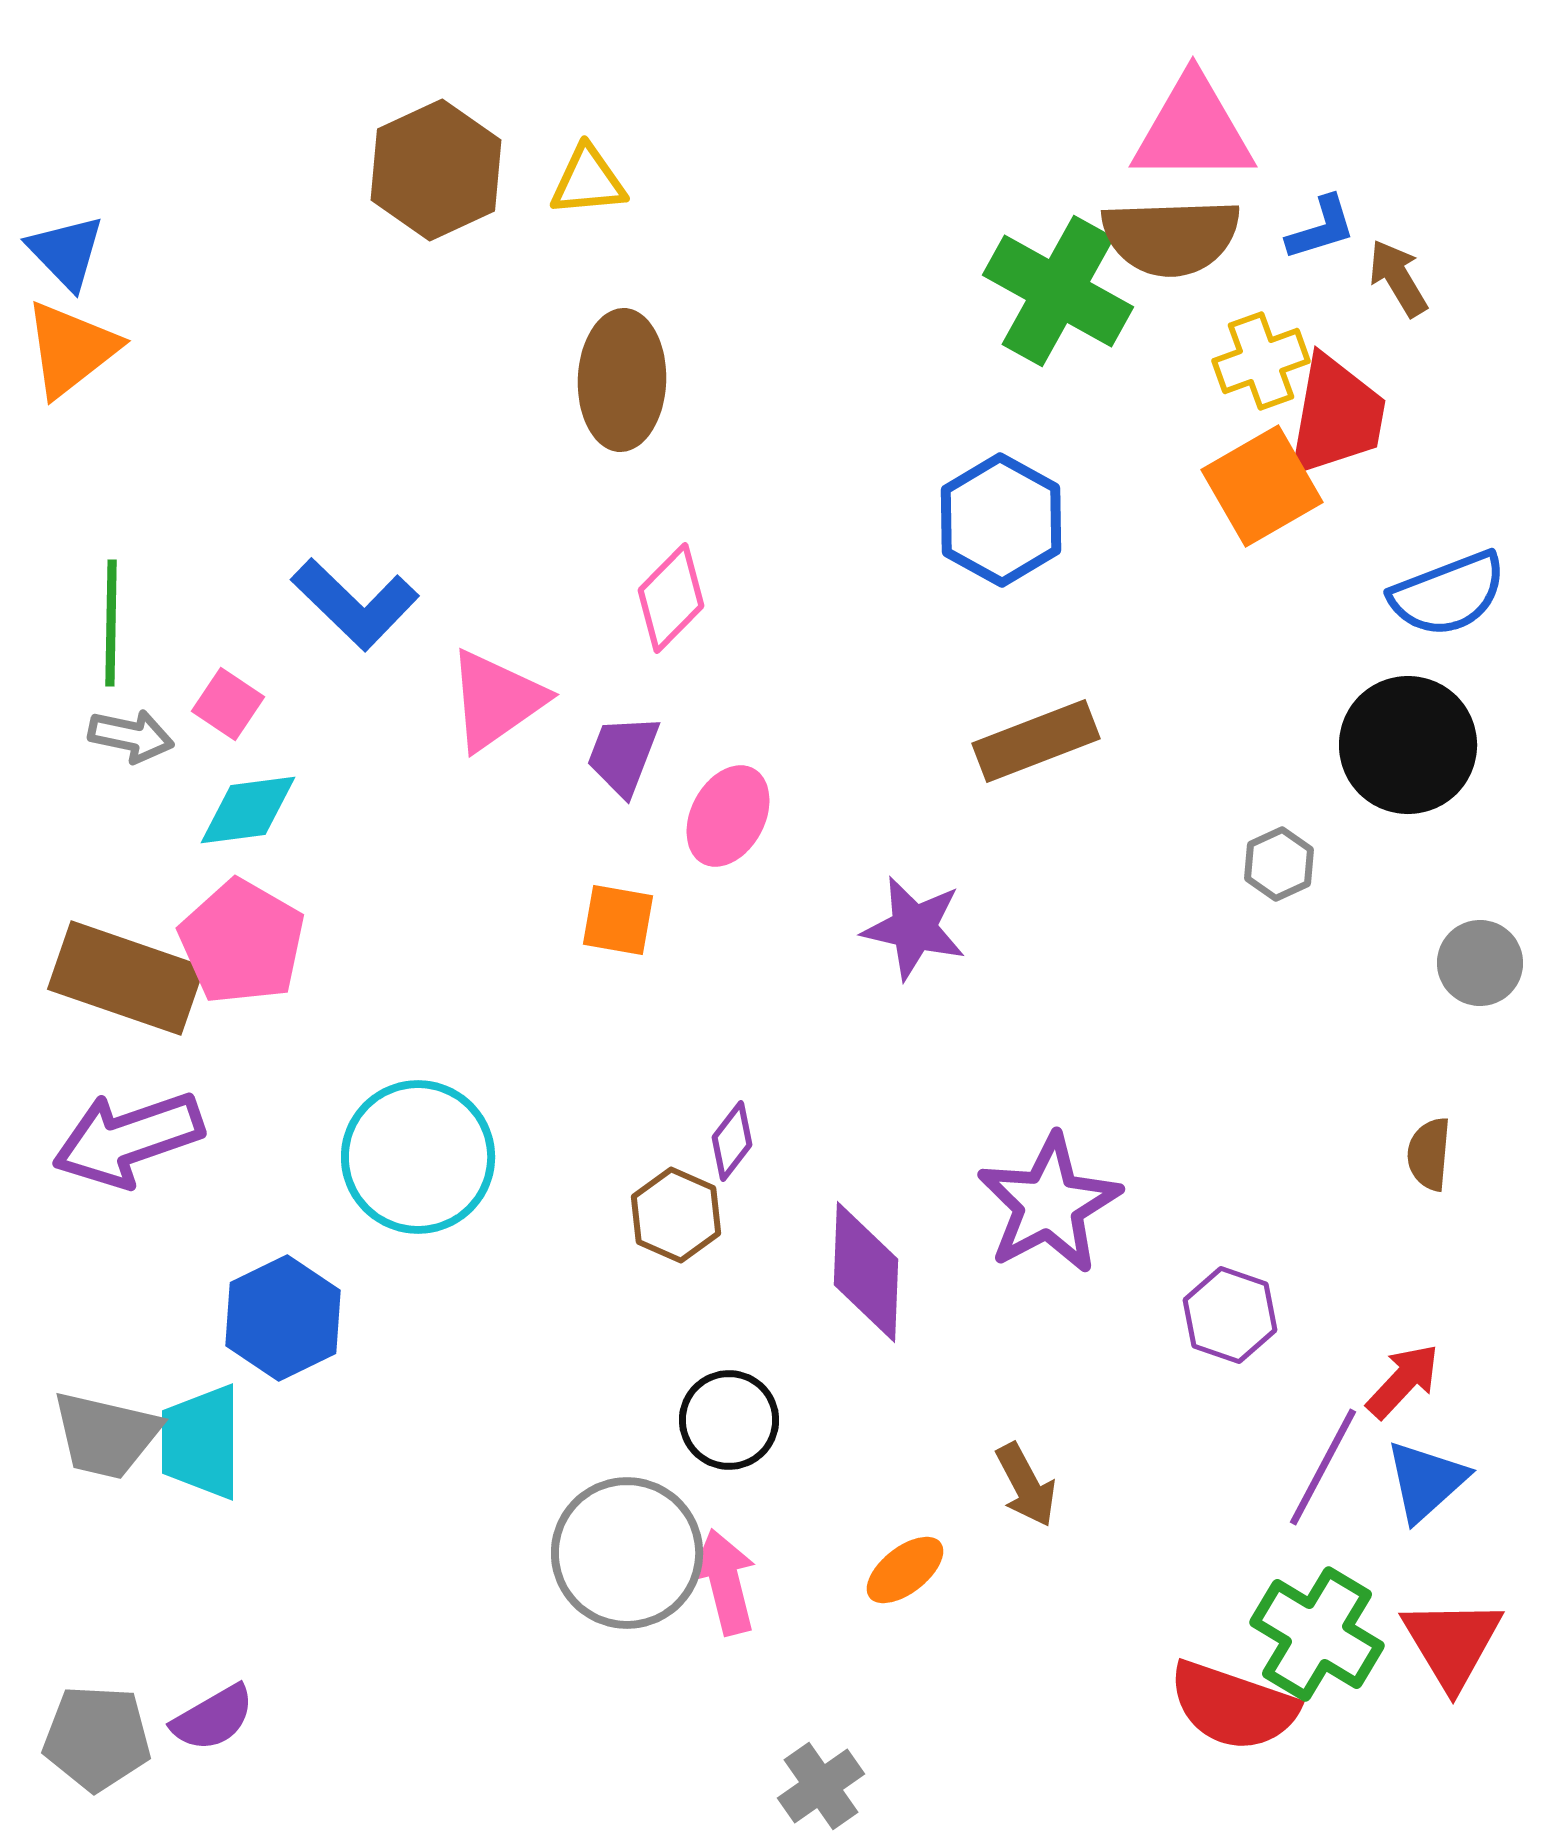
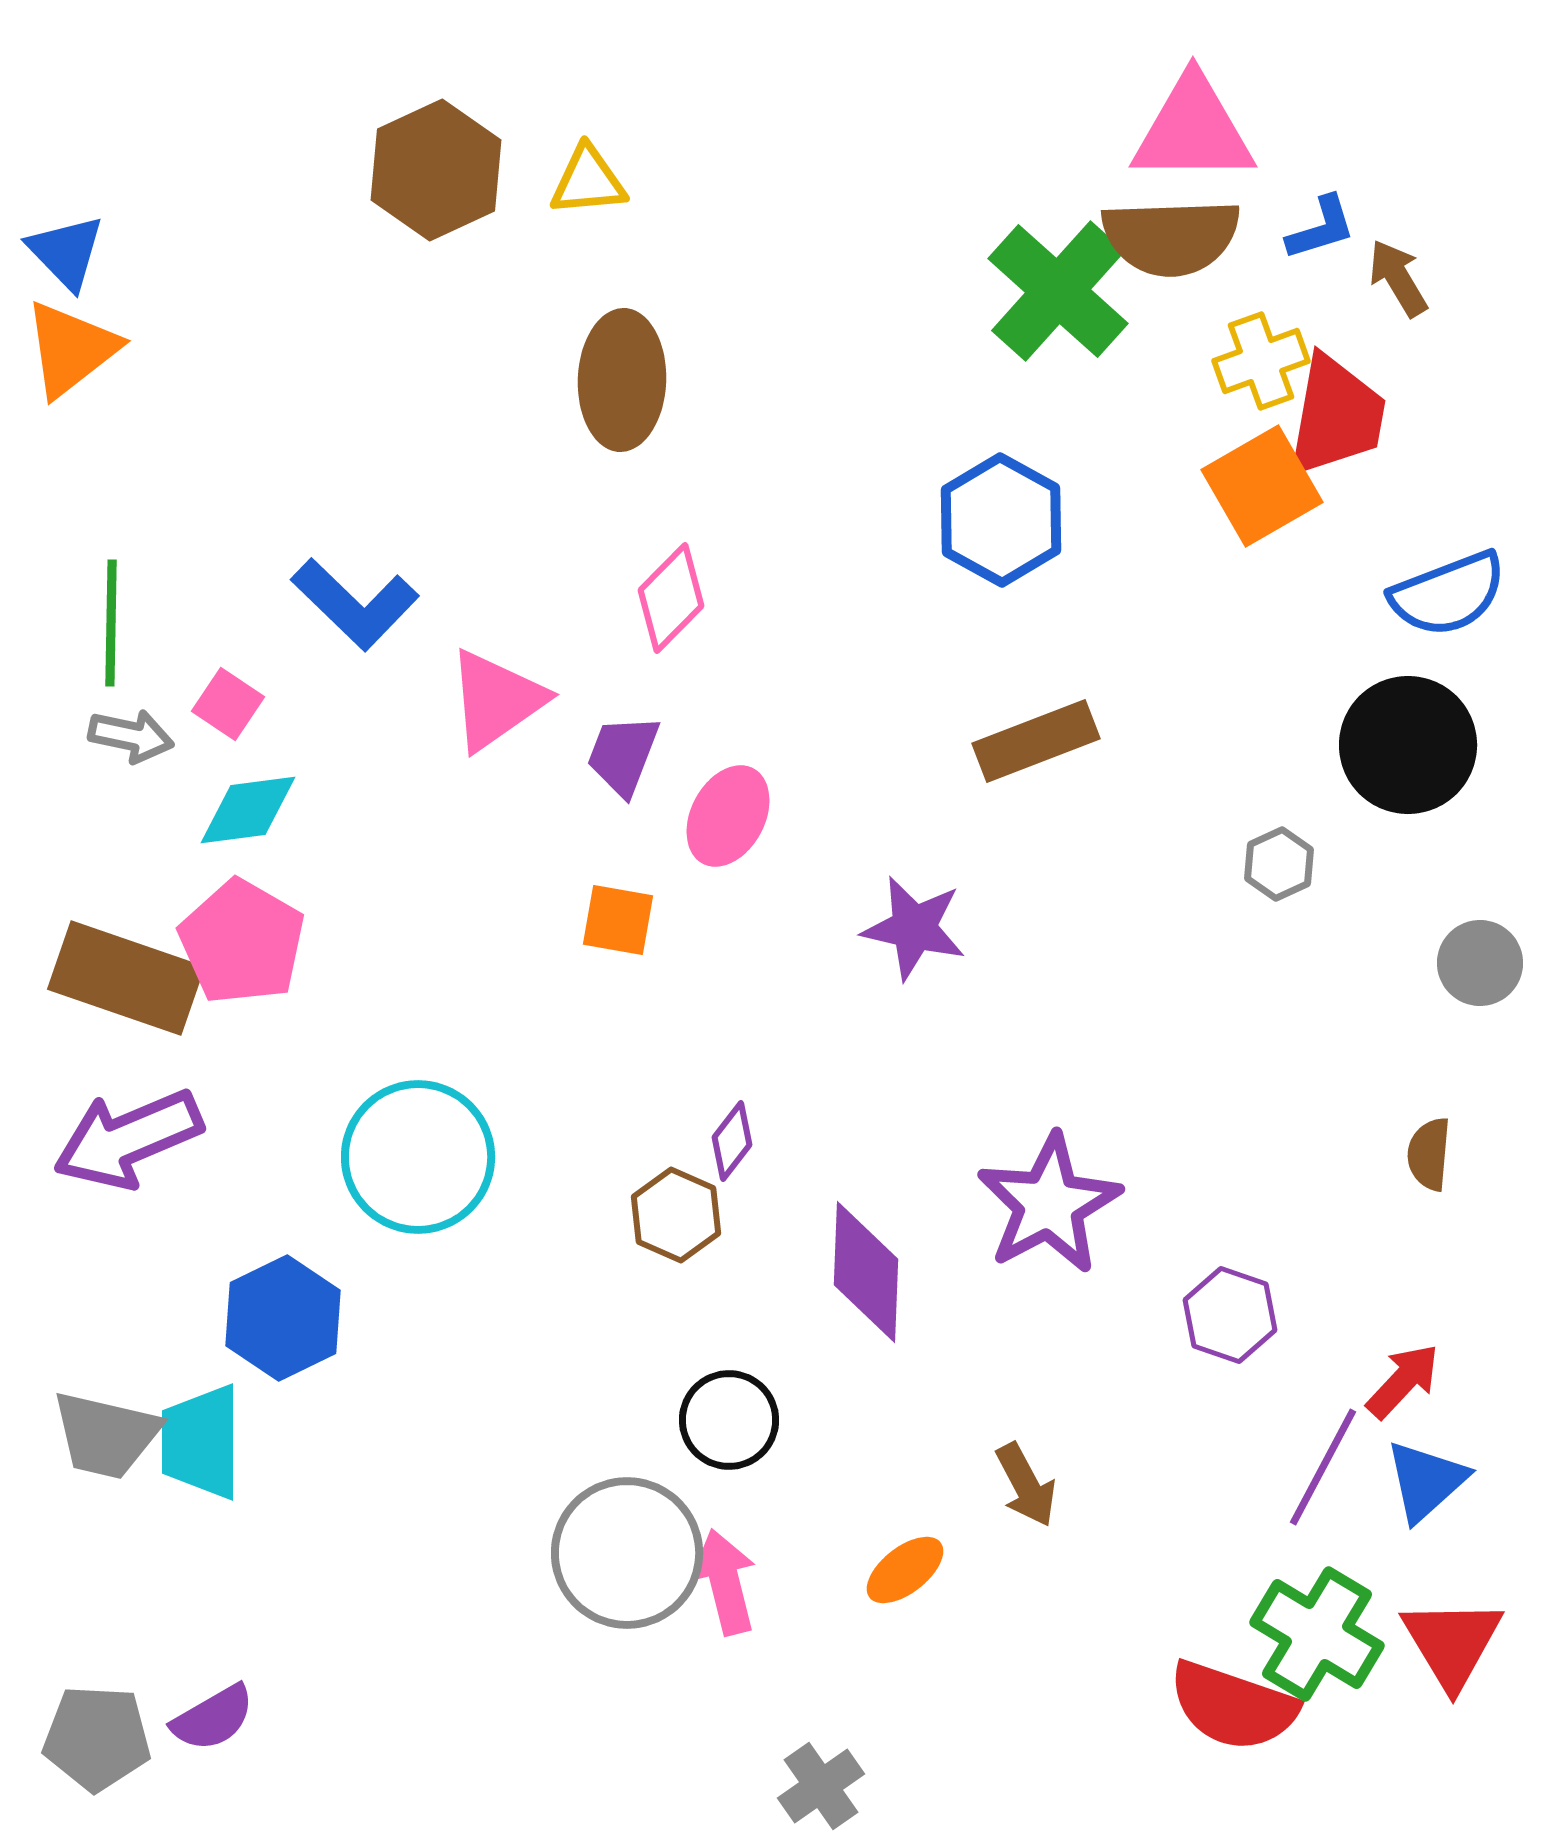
green cross at (1058, 291): rotated 13 degrees clockwise
purple arrow at (128, 1139): rotated 4 degrees counterclockwise
